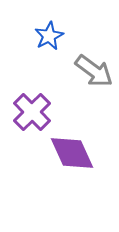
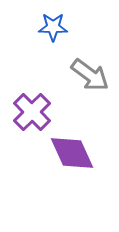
blue star: moved 4 px right, 9 px up; rotated 28 degrees clockwise
gray arrow: moved 4 px left, 4 px down
